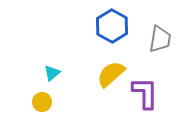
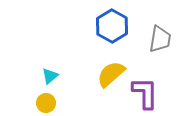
cyan triangle: moved 2 px left, 3 px down
yellow circle: moved 4 px right, 1 px down
